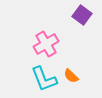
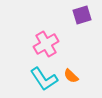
purple square: rotated 36 degrees clockwise
cyan L-shape: rotated 12 degrees counterclockwise
